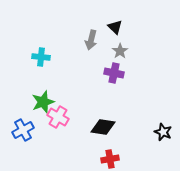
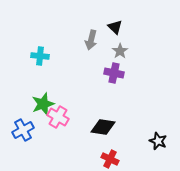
cyan cross: moved 1 px left, 1 px up
green star: moved 2 px down
black star: moved 5 px left, 9 px down
red cross: rotated 36 degrees clockwise
